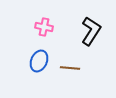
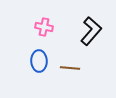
black L-shape: rotated 8 degrees clockwise
blue ellipse: rotated 25 degrees counterclockwise
